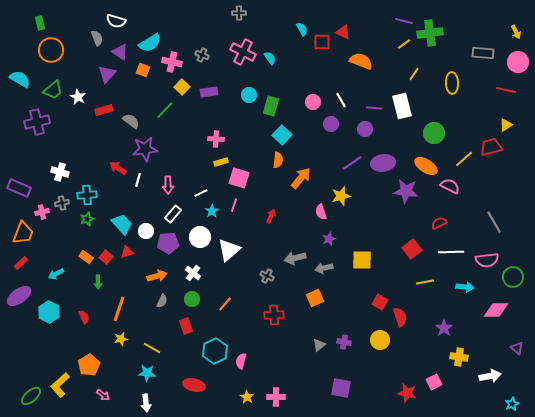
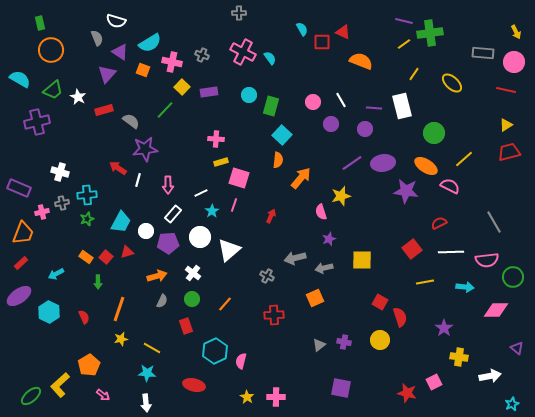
pink circle at (518, 62): moved 4 px left
yellow ellipse at (452, 83): rotated 45 degrees counterclockwise
red trapezoid at (491, 147): moved 18 px right, 5 px down
cyan trapezoid at (122, 224): moved 1 px left, 2 px up; rotated 70 degrees clockwise
